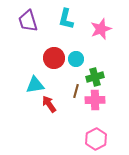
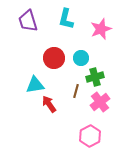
cyan circle: moved 5 px right, 1 px up
pink cross: moved 5 px right, 2 px down; rotated 36 degrees counterclockwise
pink hexagon: moved 6 px left, 3 px up
